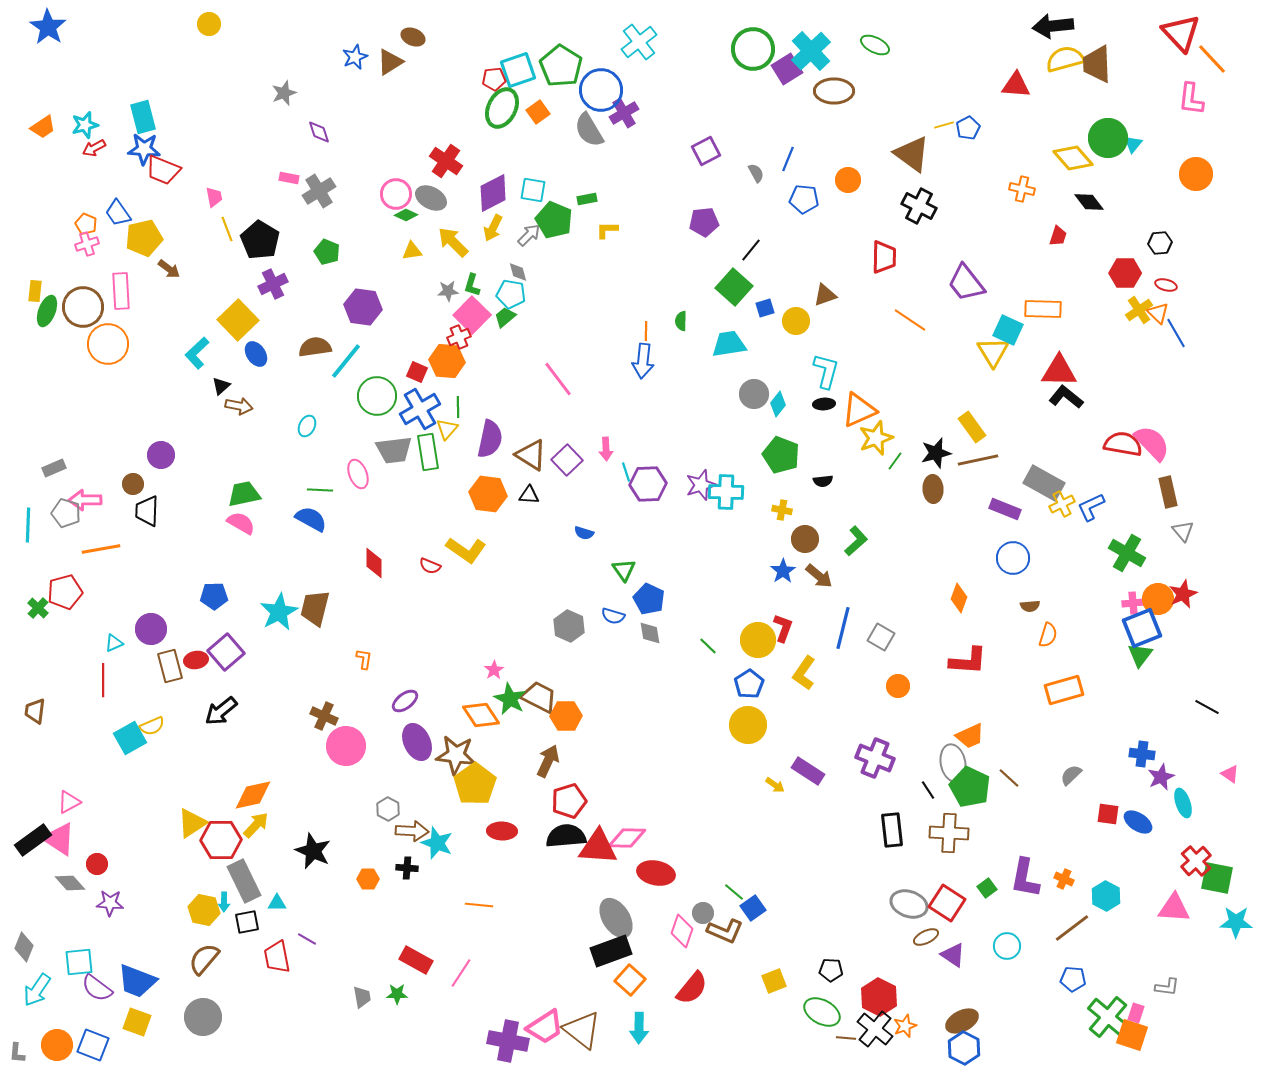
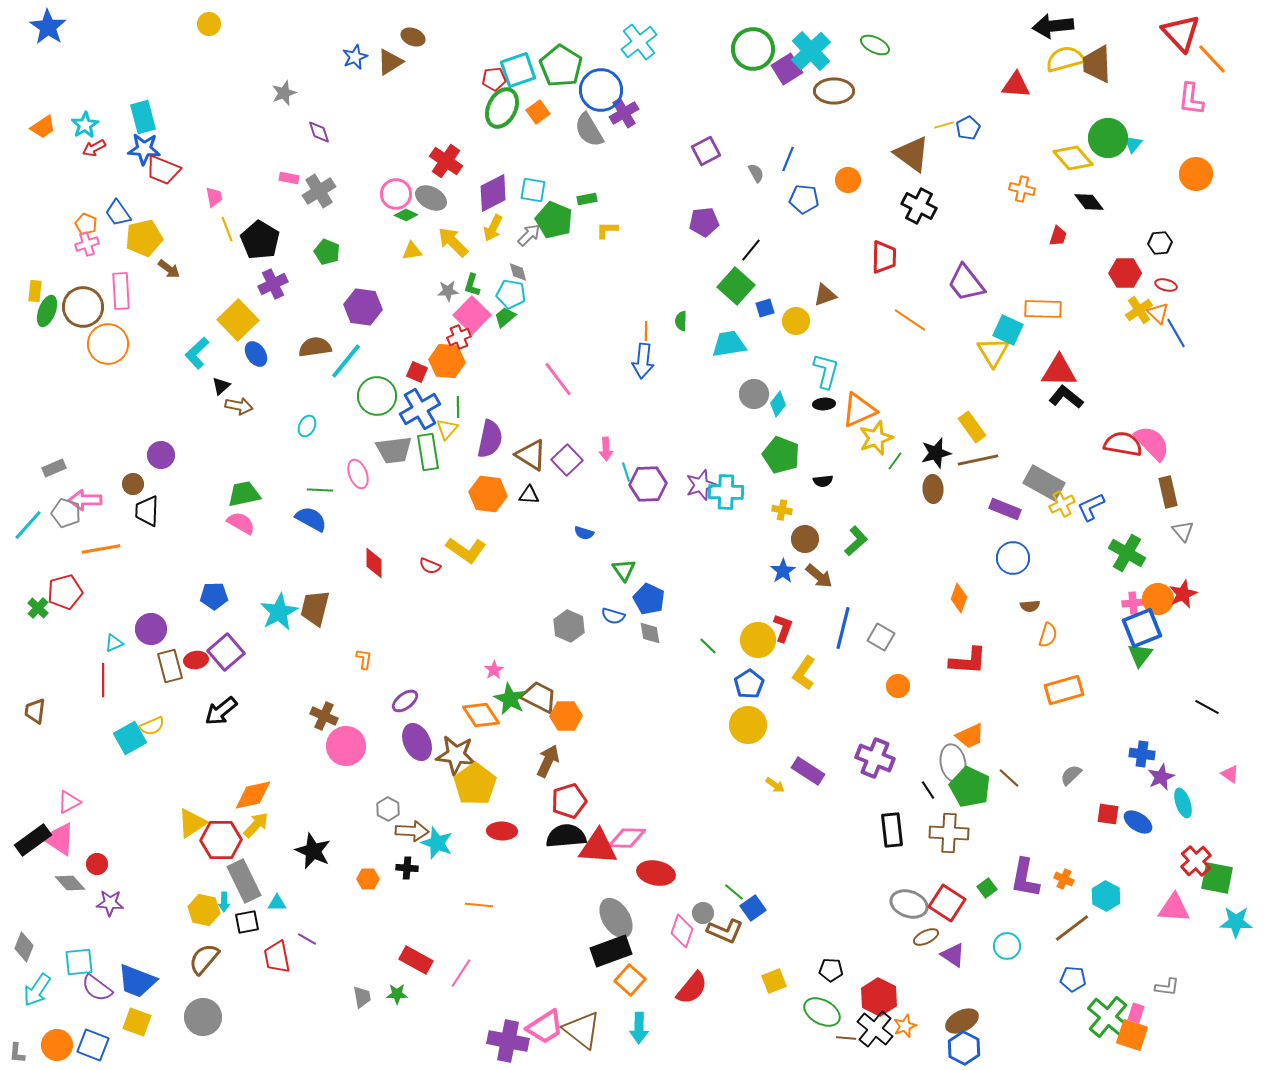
cyan star at (85, 125): rotated 16 degrees counterclockwise
green square at (734, 287): moved 2 px right, 1 px up
cyan line at (28, 525): rotated 40 degrees clockwise
